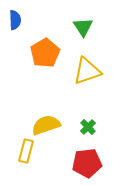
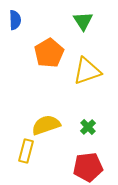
green triangle: moved 6 px up
orange pentagon: moved 4 px right
red pentagon: moved 1 px right, 4 px down
